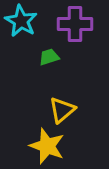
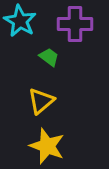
cyan star: moved 1 px left
green trapezoid: rotated 55 degrees clockwise
yellow triangle: moved 21 px left, 9 px up
